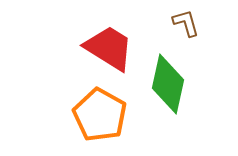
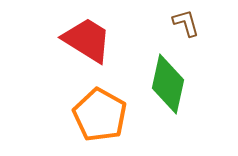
red trapezoid: moved 22 px left, 8 px up
